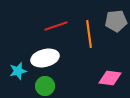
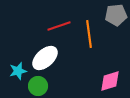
gray pentagon: moved 6 px up
red line: moved 3 px right
white ellipse: rotated 28 degrees counterclockwise
pink diamond: moved 3 px down; rotated 25 degrees counterclockwise
green circle: moved 7 px left
